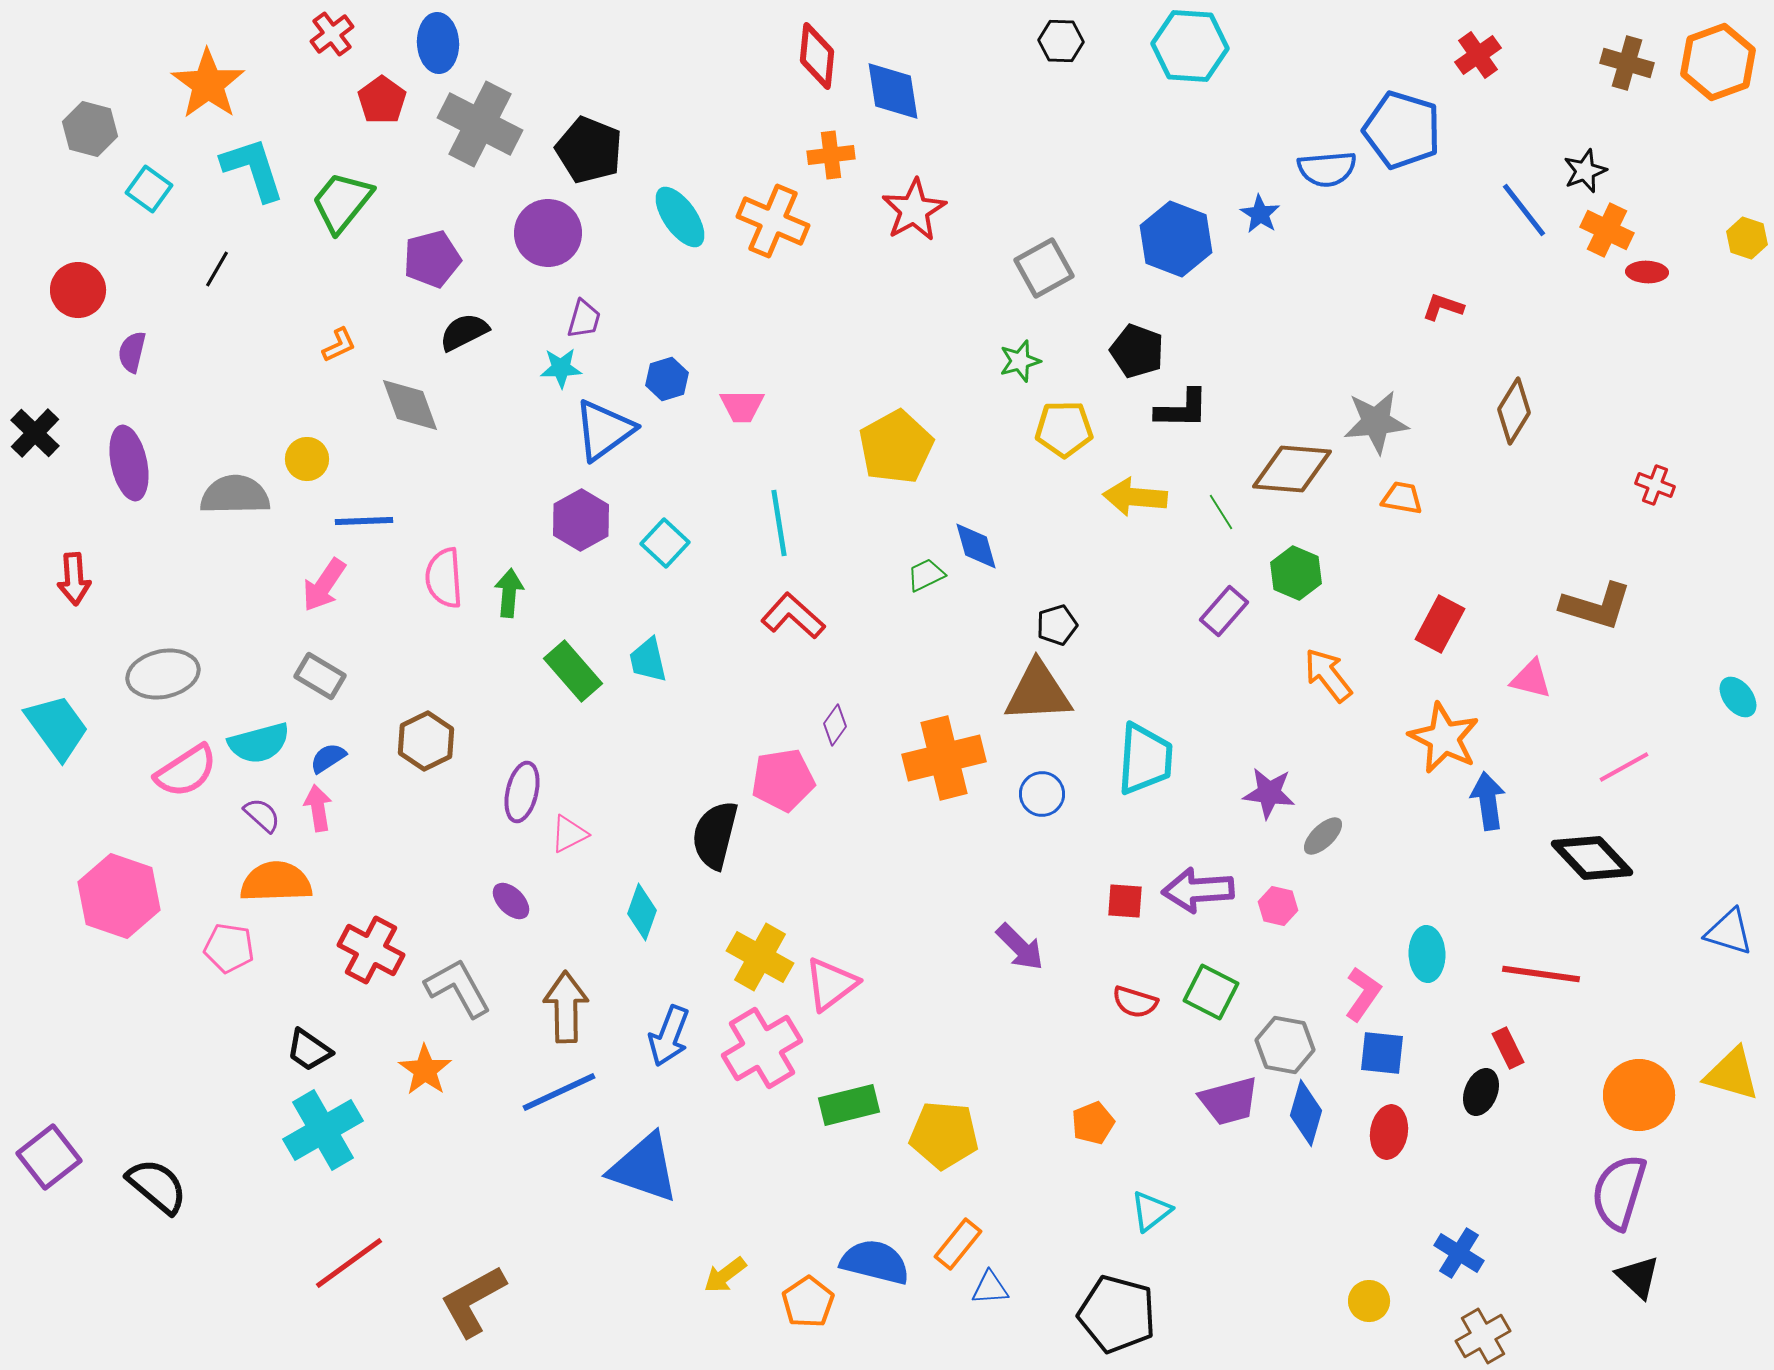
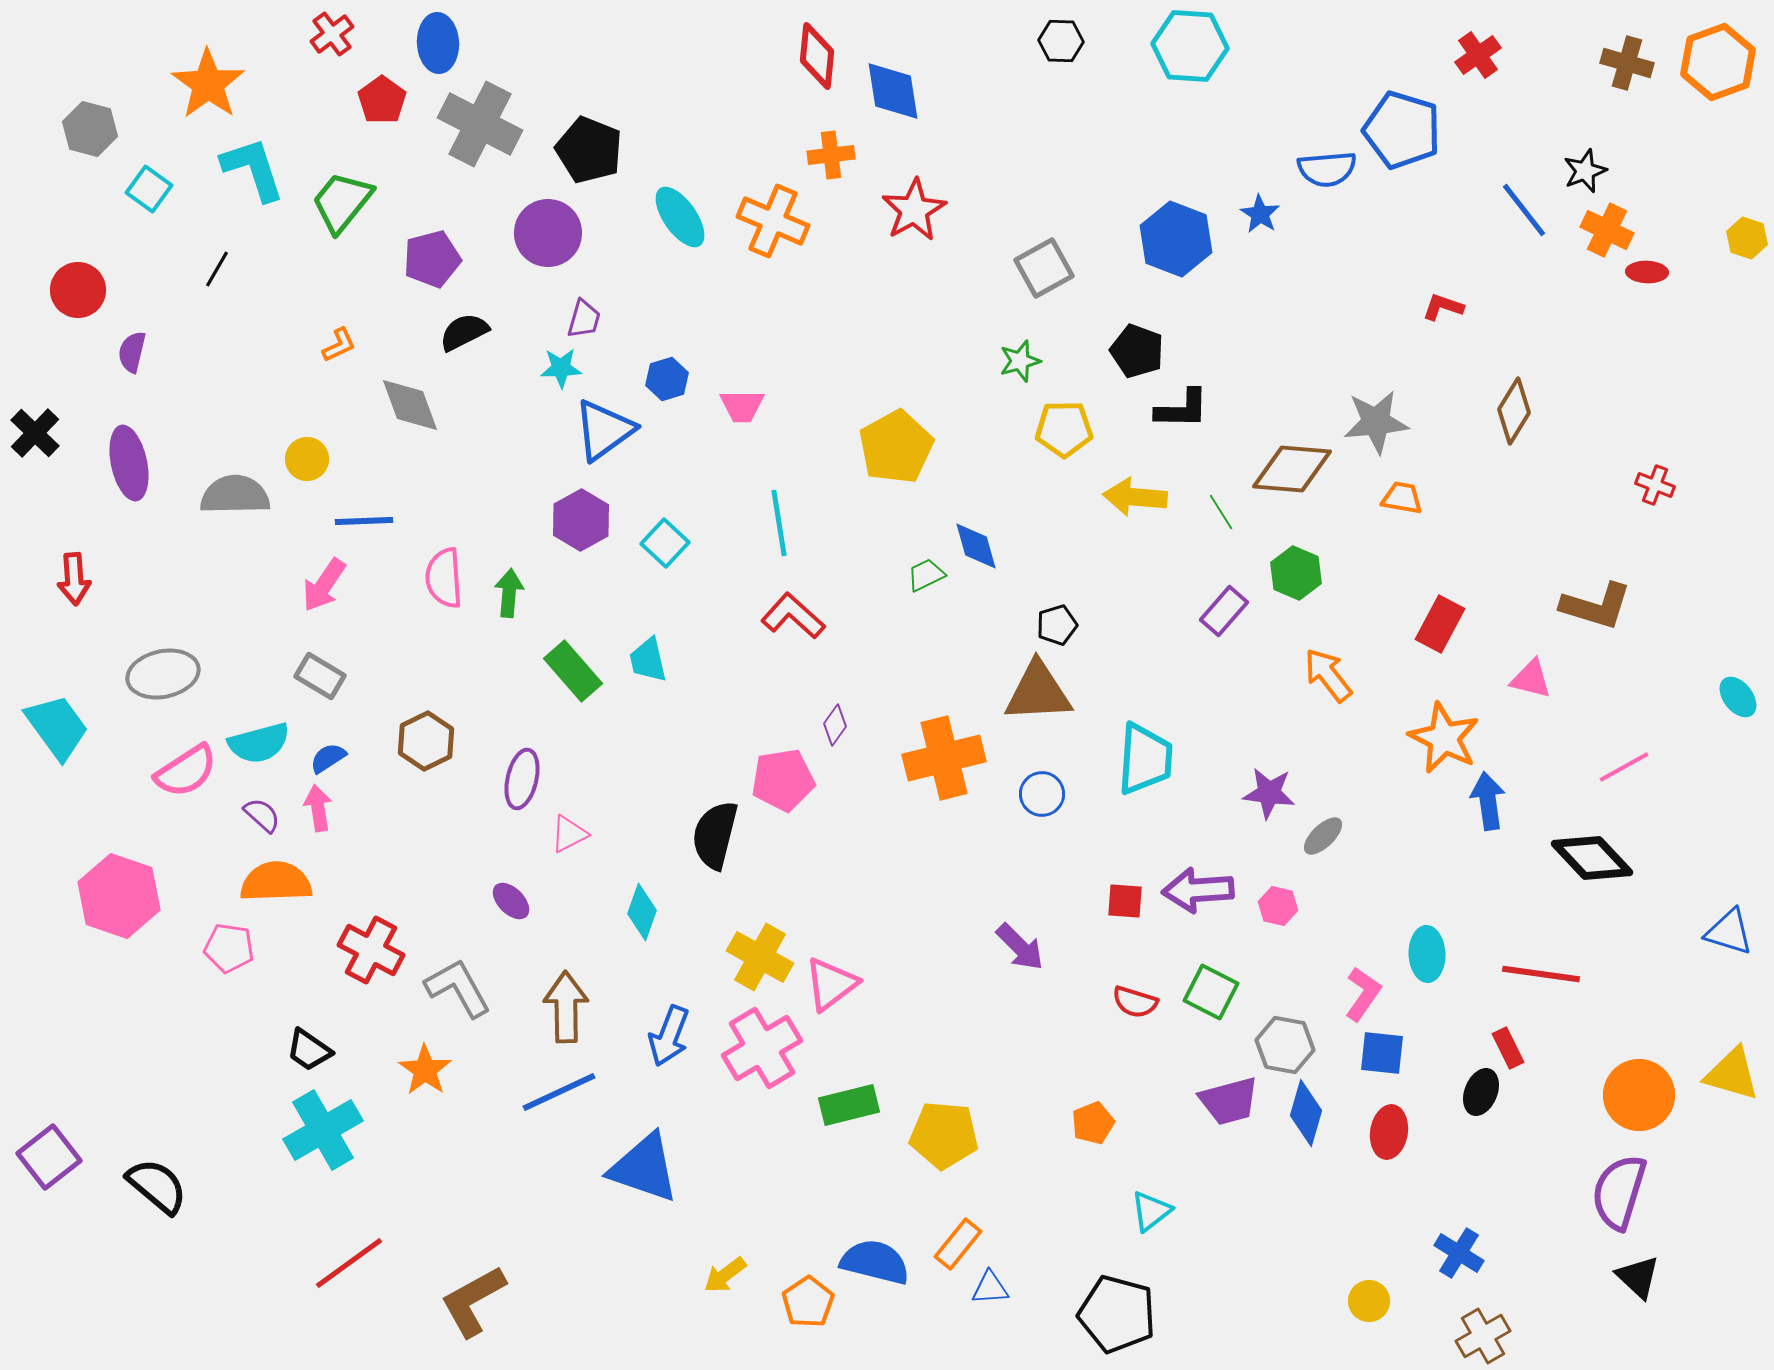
purple ellipse at (522, 792): moved 13 px up
